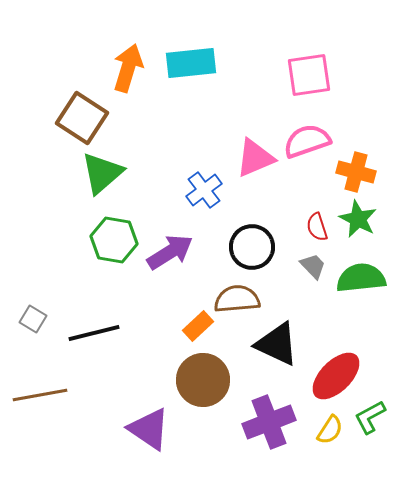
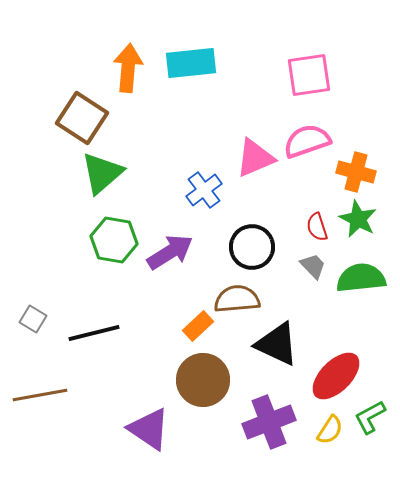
orange arrow: rotated 12 degrees counterclockwise
